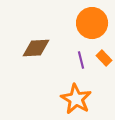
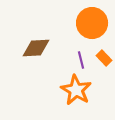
orange star: moved 9 px up
